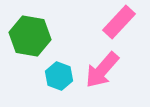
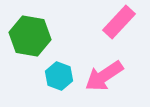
pink arrow: moved 2 px right, 6 px down; rotated 15 degrees clockwise
